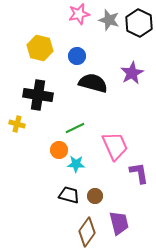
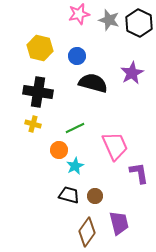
black cross: moved 3 px up
yellow cross: moved 16 px right
cyan star: moved 1 px left, 2 px down; rotated 30 degrees counterclockwise
